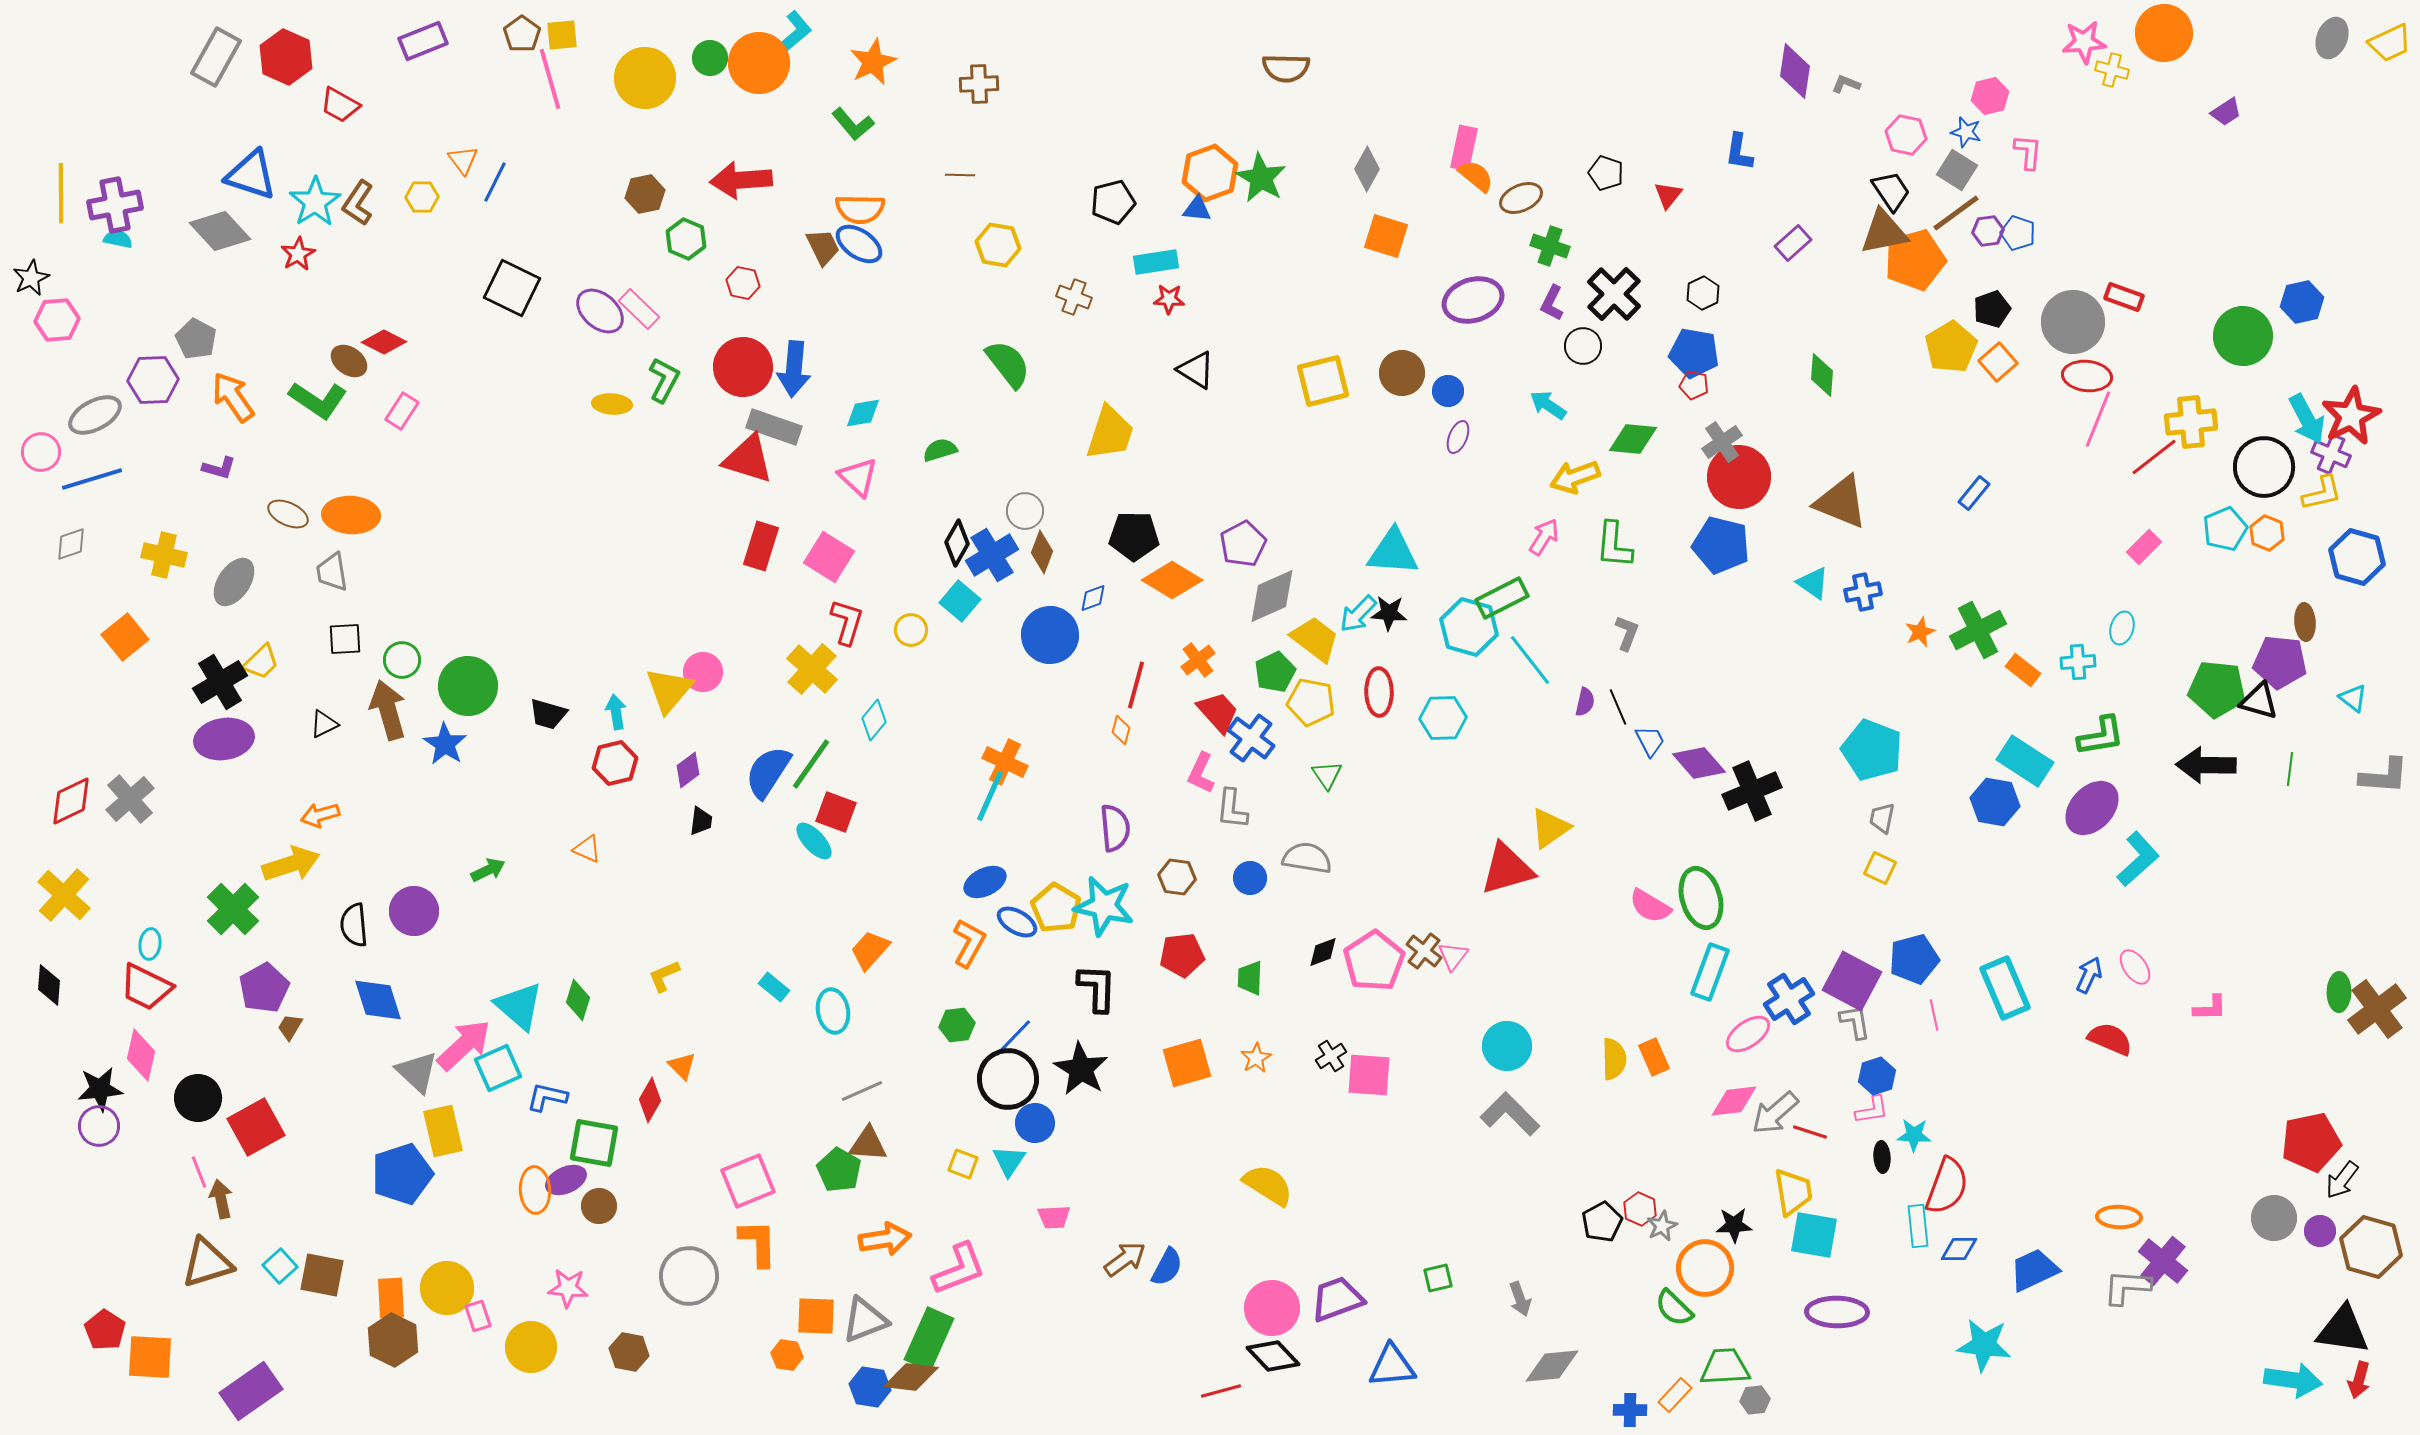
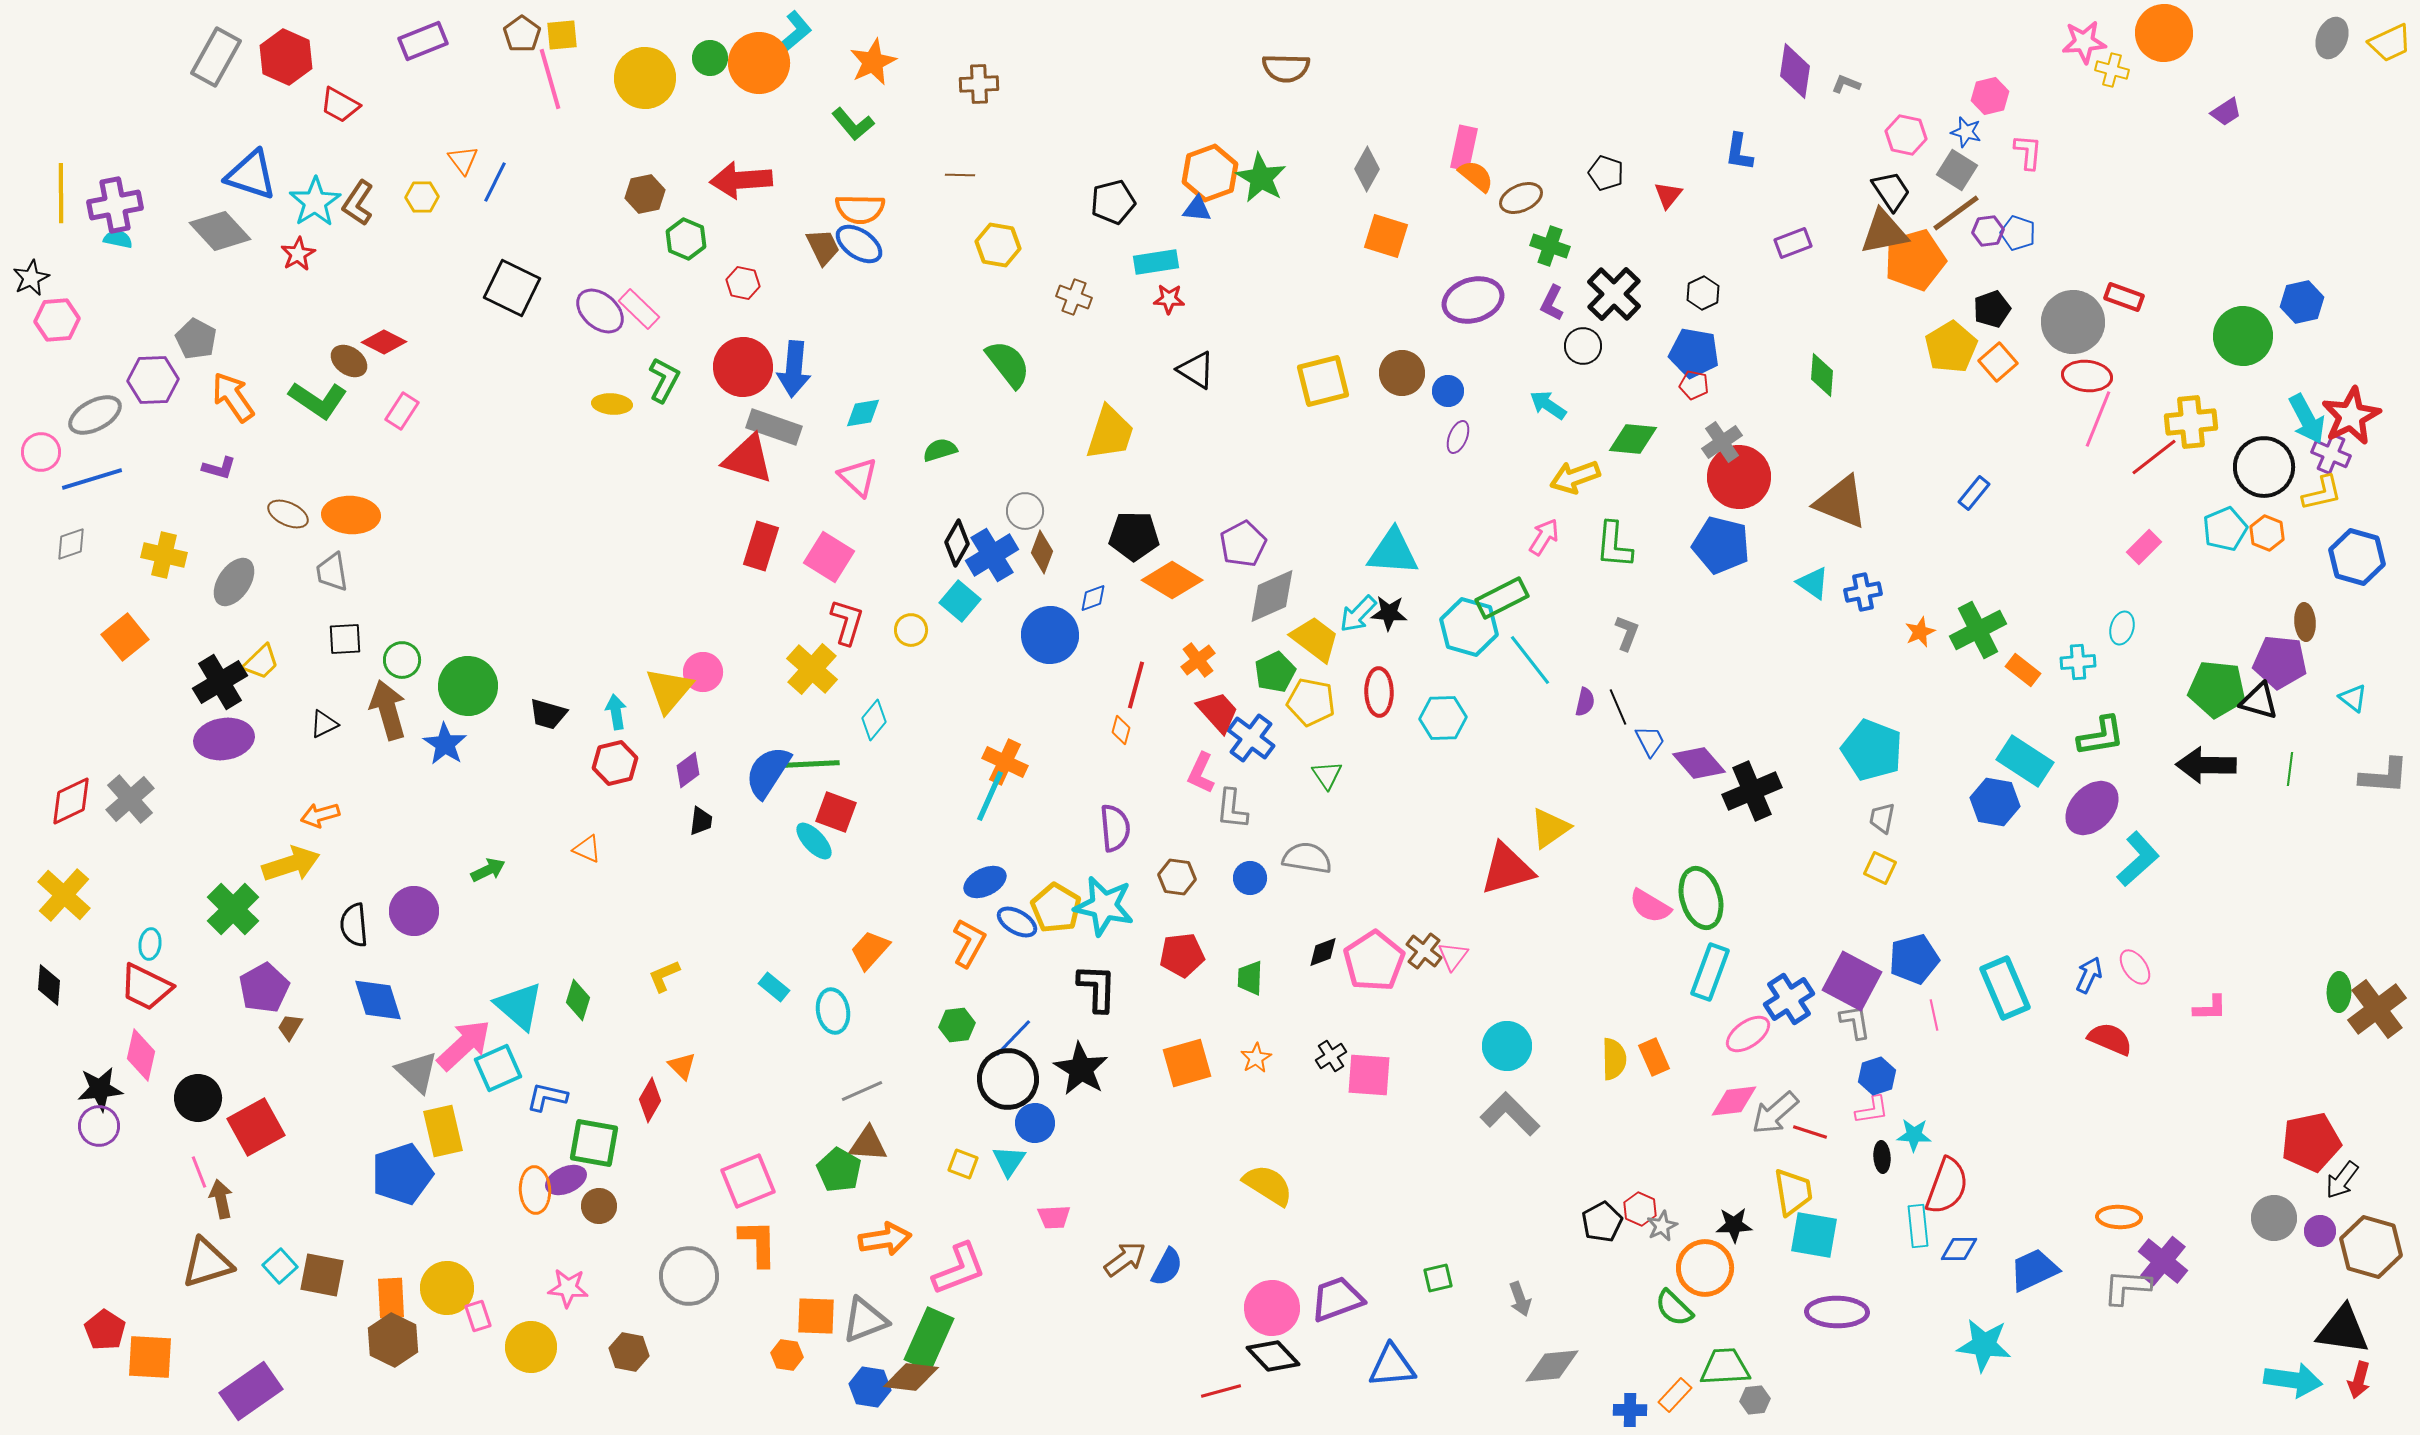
purple rectangle at (1793, 243): rotated 21 degrees clockwise
green line at (811, 764): rotated 52 degrees clockwise
